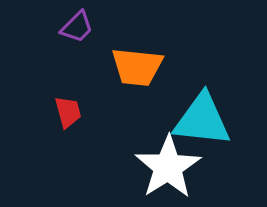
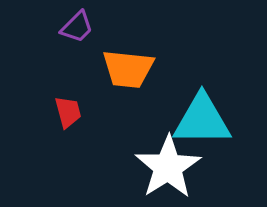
orange trapezoid: moved 9 px left, 2 px down
cyan triangle: rotated 6 degrees counterclockwise
